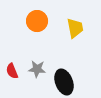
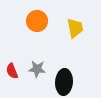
black ellipse: rotated 25 degrees clockwise
